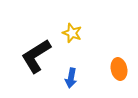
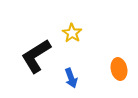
yellow star: rotated 12 degrees clockwise
blue arrow: rotated 30 degrees counterclockwise
